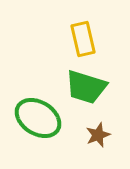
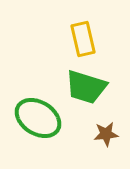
brown star: moved 8 px right, 1 px up; rotated 15 degrees clockwise
